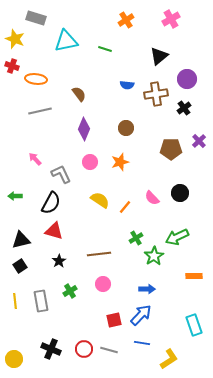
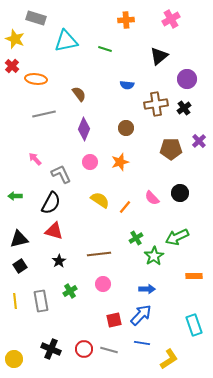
orange cross at (126, 20): rotated 28 degrees clockwise
red cross at (12, 66): rotated 24 degrees clockwise
brown cross at (156, 94): moved 10 px down
gray line at (40, 111): moved 4 px right, 3 px down
black triangle at (21, 240): moved 2 px left, 1 px up
